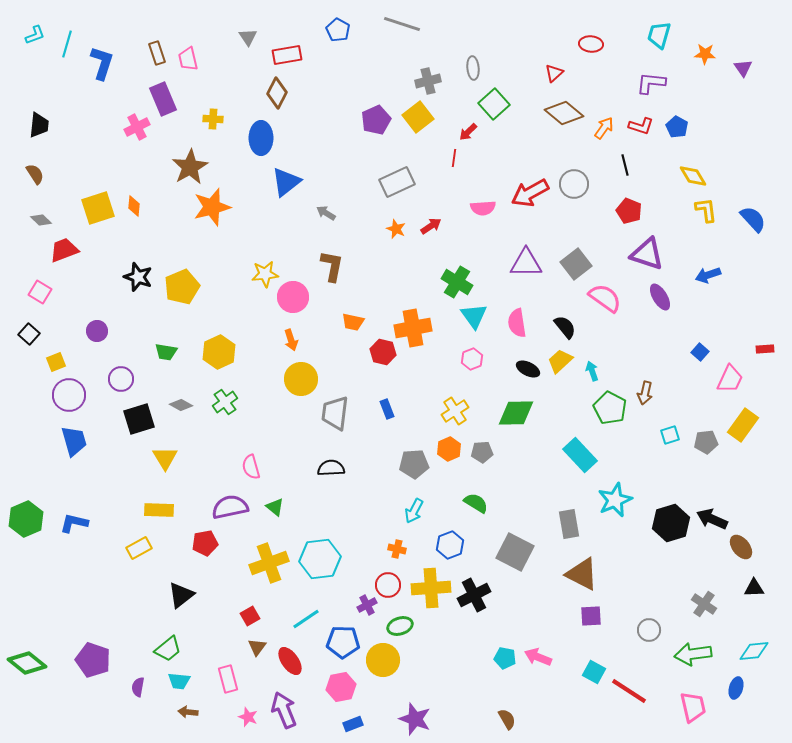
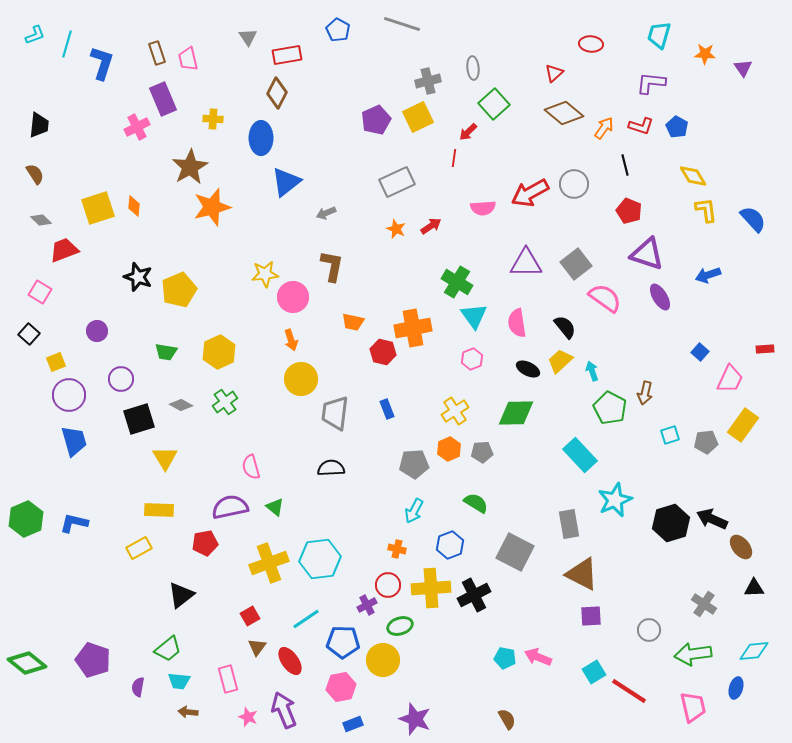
yellow square at (418, 117): rotated 12 degrees clockwise
gray arrow at (326, 213): rotated 54 degrees counterclockwise
yellow pentagon at (182, 287): moved 3 px left, 3 px down
cyan square at (594, 672): rotated 30 degrees clockwise
